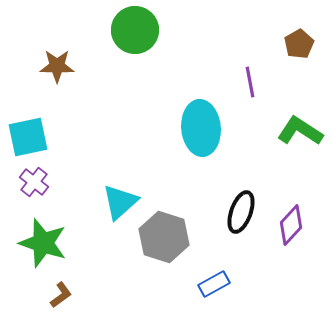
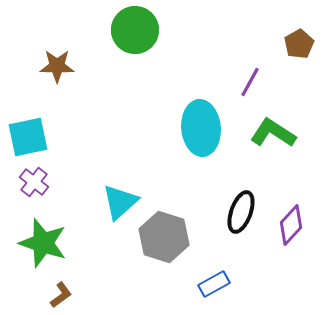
purple line: rotated 40 degrees clockwise
green L-shape: moved 27 px left, 2 px down
